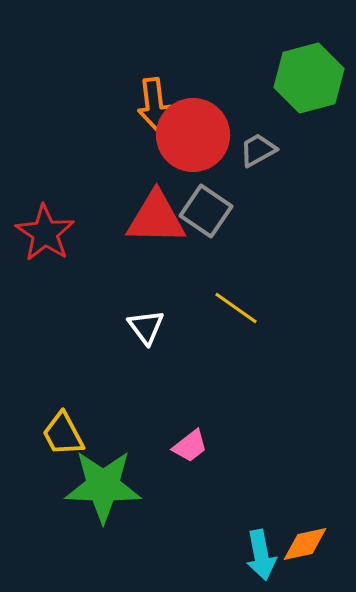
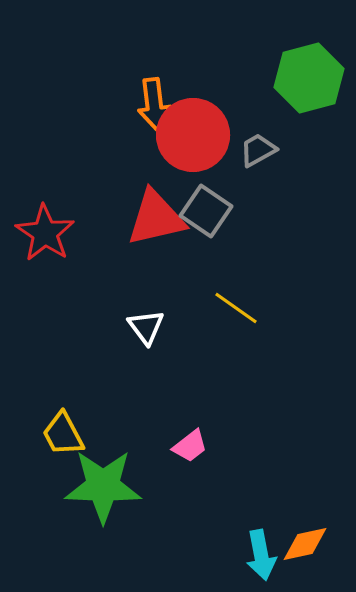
red triangle: rotated 14 degrees counterclockwise
